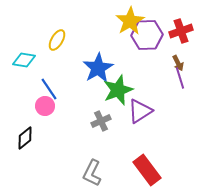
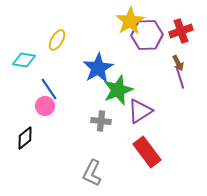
gray cross: rotated 30 degrees clockwise
red rectangle: moved 18 px up
